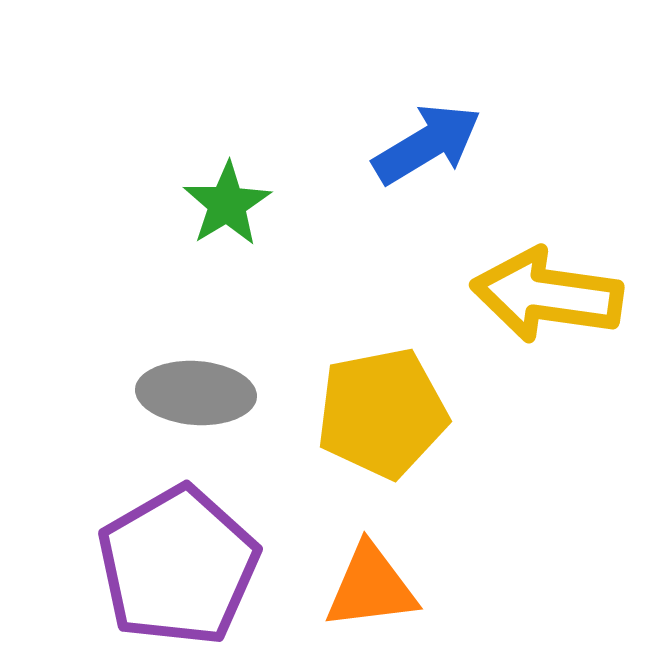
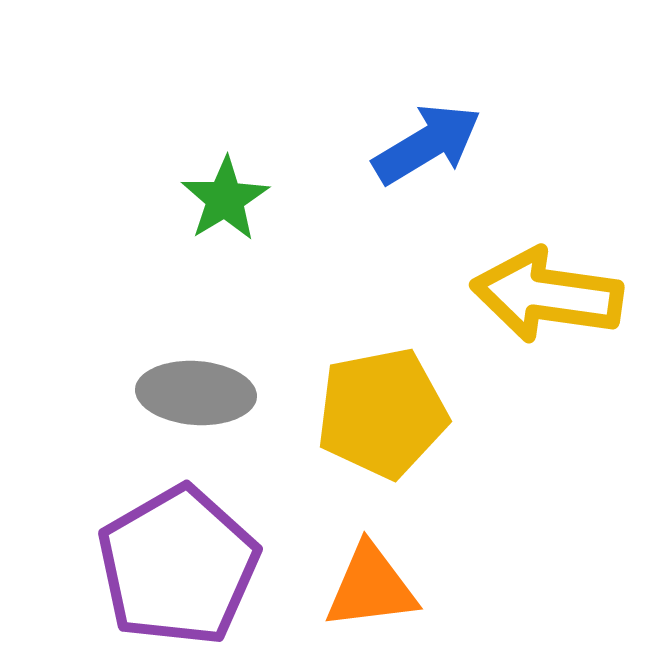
green star: moved 2 px left, 5 px up
